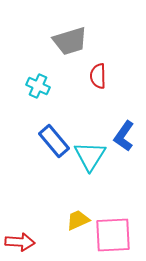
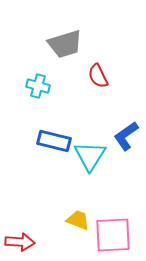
gray trapezoid: moved 5 px left, 3 px down
red semicircle: rotated 25 degrees counterclockwise
cyan cross: rotated 10 degrees counterclockwise
blue L-shape: moved 2 px right; rotated 20 degrees clockwise
blue rectangle: rotated 36 degrees counterclockwise
yellow trapezoid: rotated 45 degrees clockwise
